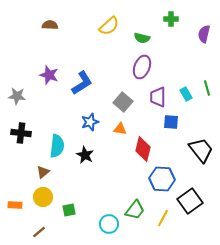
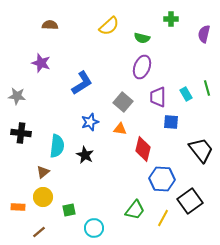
purple star: moved 8 px left, 12 px up
orange rectangle: moved 3 px right, 2 px down
cyan circle: moved 15 px left, 4 px down
